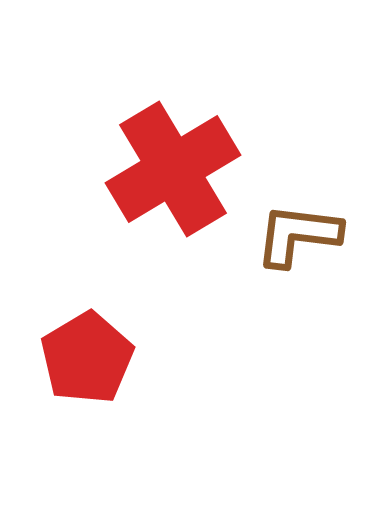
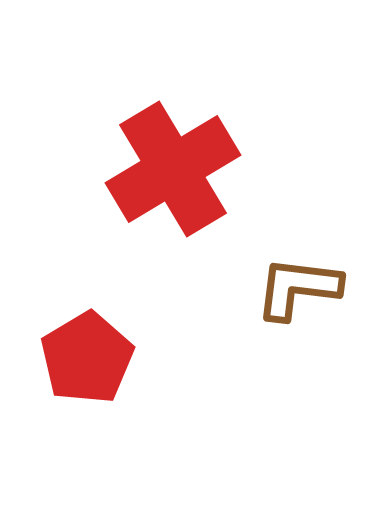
brown L-shape: moved 53 px down
